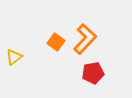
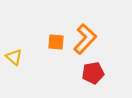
orange square: rotated 30 degrees counterclockwise
yellow triangle: rotated 42 degrees counterclockwise
